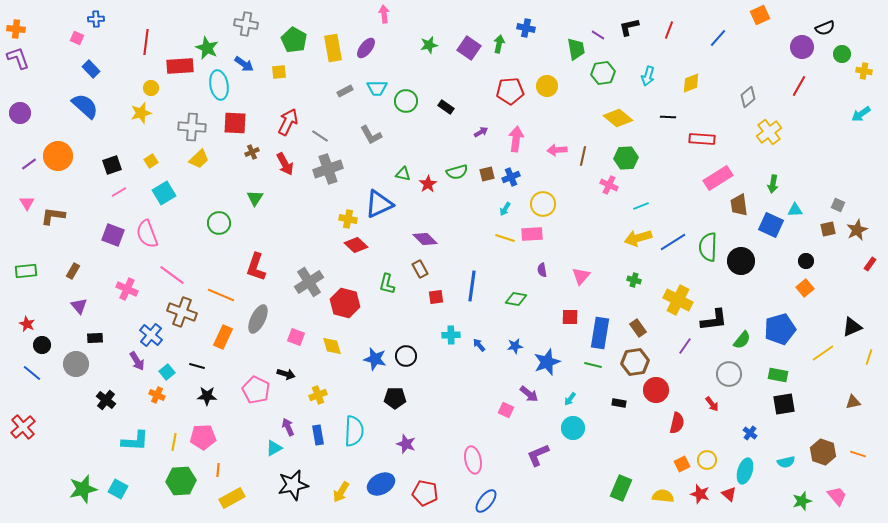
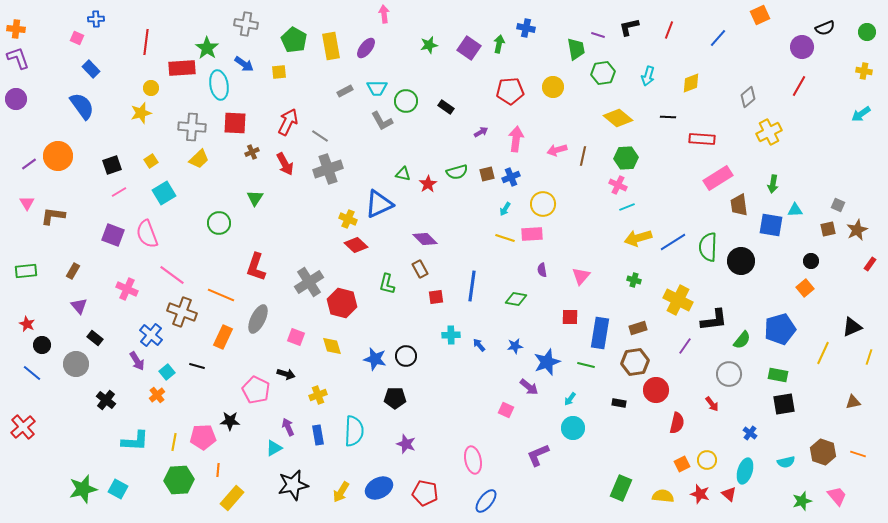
purple line at (598, 35): rotated 16 degrees counterclockwise
green star at (207, 48): rotated 10 degrees clockwise
yellow rectangle at (333, 48): moved 2 px left, 2 px up
green circle at (842, 54): moved 25 px right, 22 px up
red rectangle at (180, 66): moved 2 px right, 2 px down
yellow circle at (547, 86): moved 6 px right, 1 px down
blue semicircle at (85, 106): moved 3 px left; rotated 12 degrees clockwise
purple circle at (20, 113): moved 4 px left, 14 px up
yellow cross at (769, 132): rotated 10 degrees clockwise
gray L-shape at (371, 135): moved 11 px right, 14 px up
pink arrow at (557, 150): rotated 12 degrees counterclockwise
pink cross at (609, 185): moved 9 px right
cyan line at (641, 206): moved 14 px left, 1 px down
yellow cross at (348, 219): rotated 12 degrees clockwise
blue square at (771, 225): rotated 15 degrees counterclockwise
black circle at (806, 261): moved 5 px right
red hexagon at (345, 303): moved 3 px left
brown rectangle at (638, 328): rotated 72 degrees counterclockwise
black rectangle at (95, 338): rotated 42 degrees clockwise
yellow line at (823, 353): rotated 30 degrees counterclockwise
green line at (593, 365): moved 7 px left
purple arrow at (529, 394): moved 7 px up
orange cross at (157, 395): rotated 28 degrees clockwise
black star at (207, 396): moved 23 px right, 25 px down
green hexagon at (181, 481): moved 2 px left, 1 px up
blue ellipse at (381, 484): moved 2 px left, 4 px down
yellow rectangle at (232, 498): rotated 20 degrees counterclockwise
